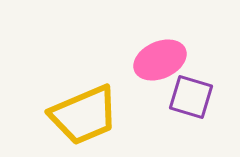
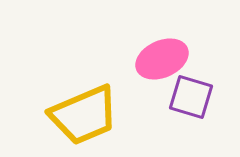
pink ellipse: moved 2 px right, 1 px up
